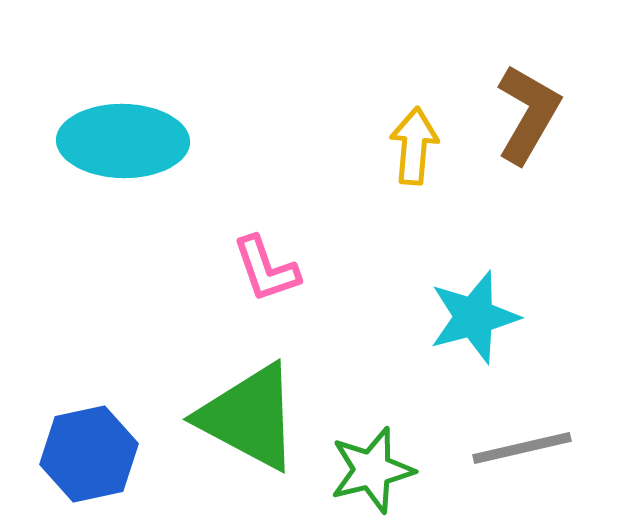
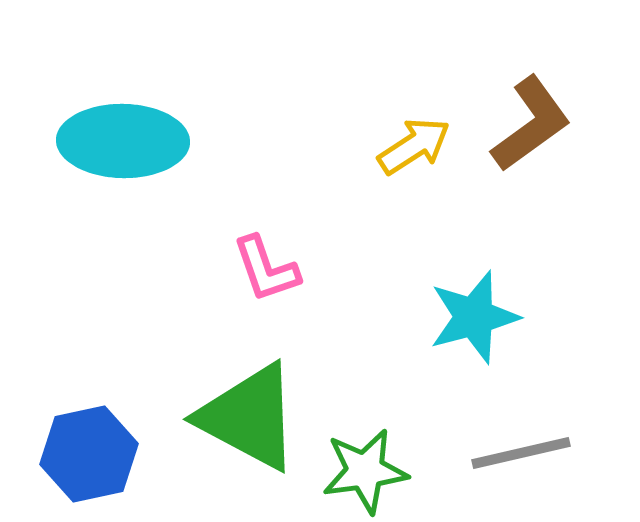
brown L-shape: moved 3 px right, 10 px down; rotated 24 degrees clockwise
yellow arrow: rotated 52 degrees clockwise
gray line: moved 1 px left, 5 px down
green star: moved 7 px left, 1 px down; rotated 6 degrees clockwise
